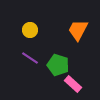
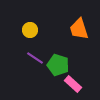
orange trapezoid: moved 1 px right, 1 px up; rotated 45 degrees counterclockwise
purple line: moved 5 px right
